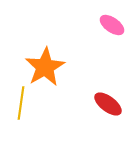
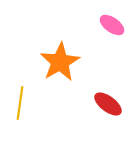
orange star: moved 15 px right, 5 px up
yellow line: moved 1 px left
